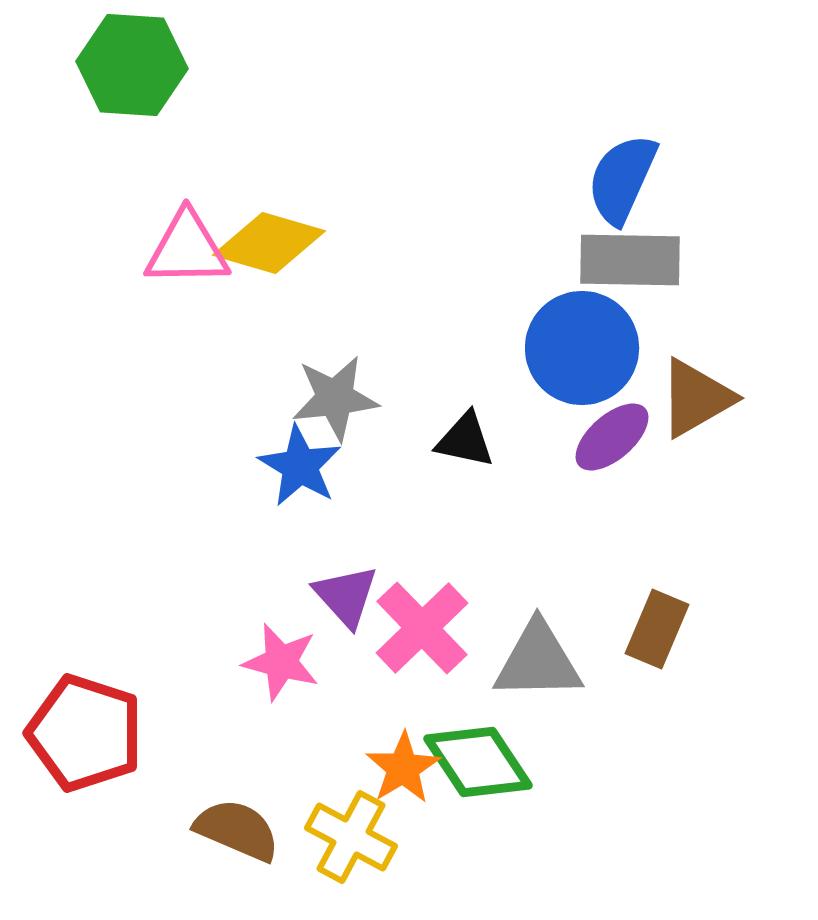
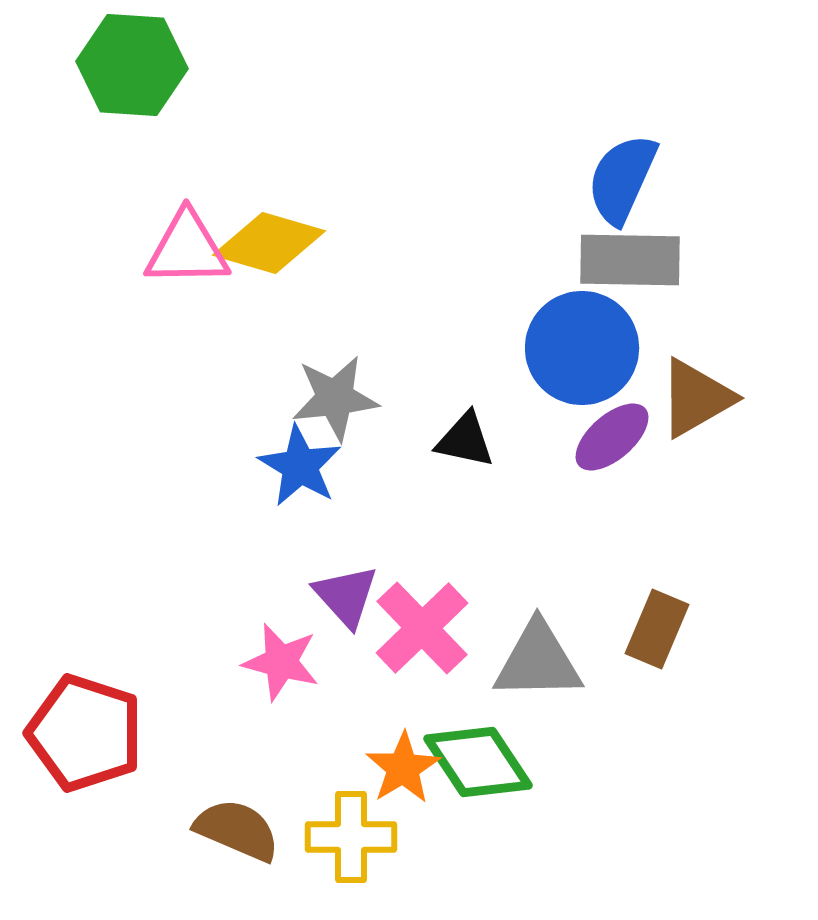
yellow cross: rotated 28 degrees counterclockwise
